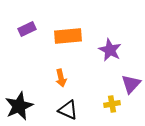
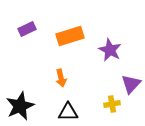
orange rectangle: moved 2 px right; rotated 12 degrees counterclockwise
black star: moved 1 px right
black triangle: moved 2 px down; rotated 25 degrees counterclockwise
